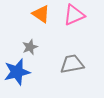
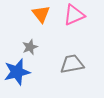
orange triangle: rotated 18 degrees clockwise
